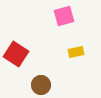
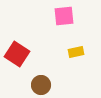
pink square: rotated 10 degrees clockwise
red square: moved 1 px right
